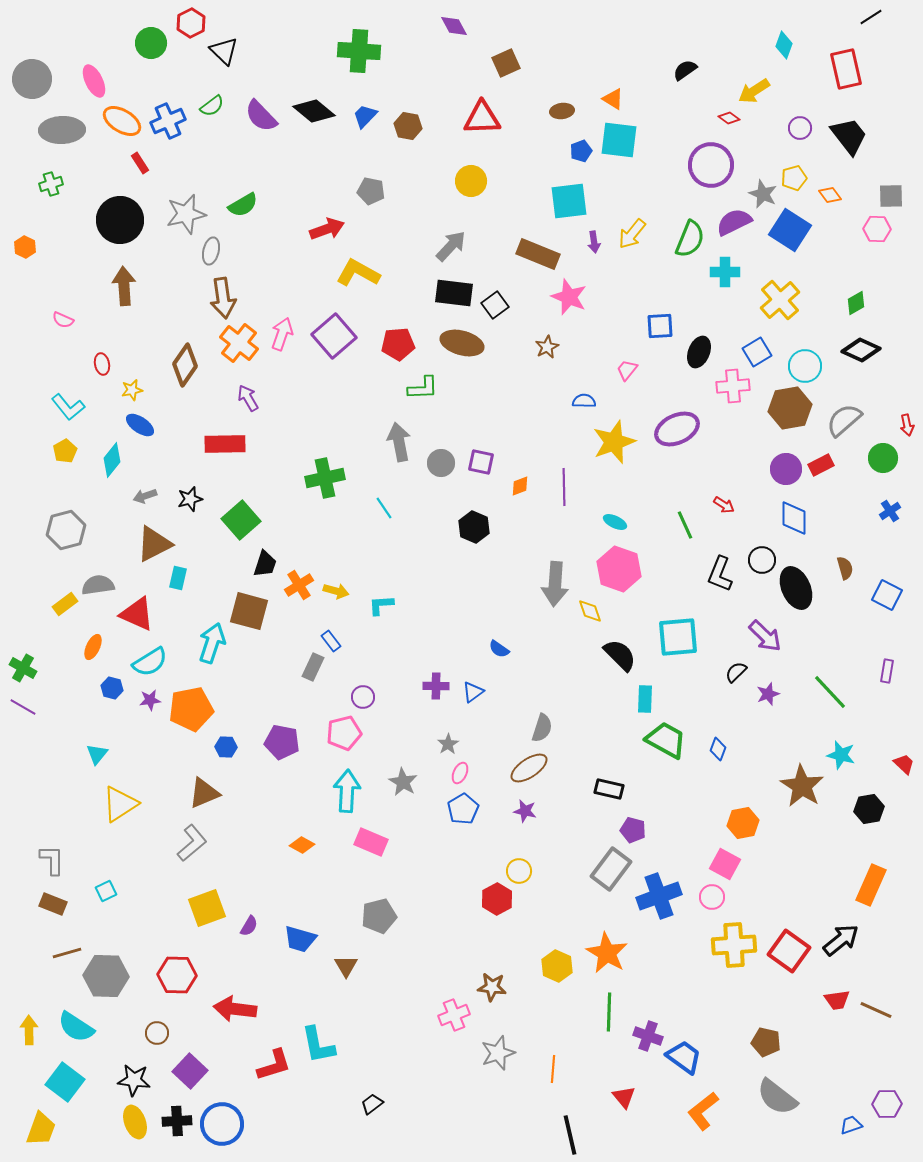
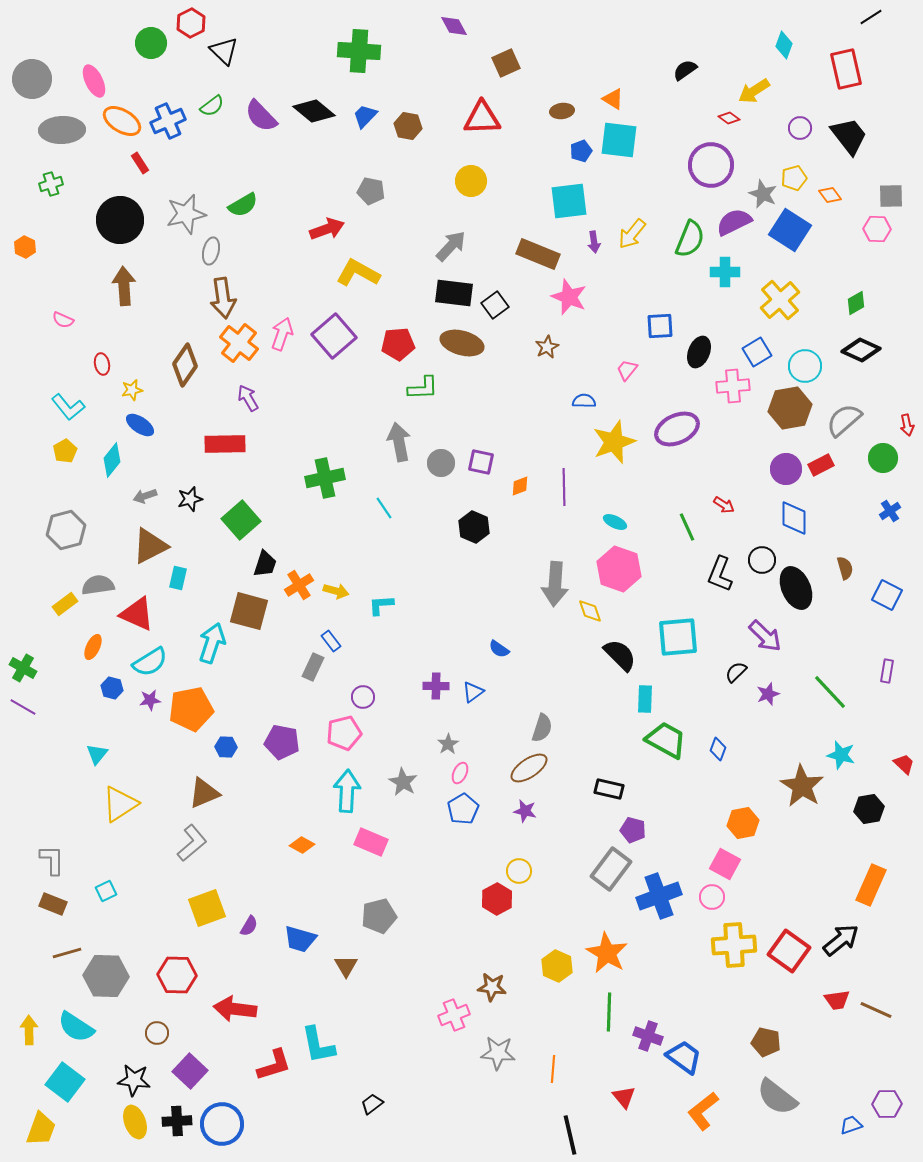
green line at (685, 525): moved 2 px right, 2 px down
brown triangle at (154, 544): moved 4 px left, 2 px down
gray star at (498, 1053): rotated 24 degrees clockwise
